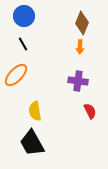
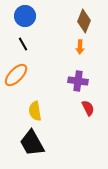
blue circle: moved 1 px right
brown diamond: moved 2 px right, 2 px up
red semicircle: moved 2 px left, 3 px up
